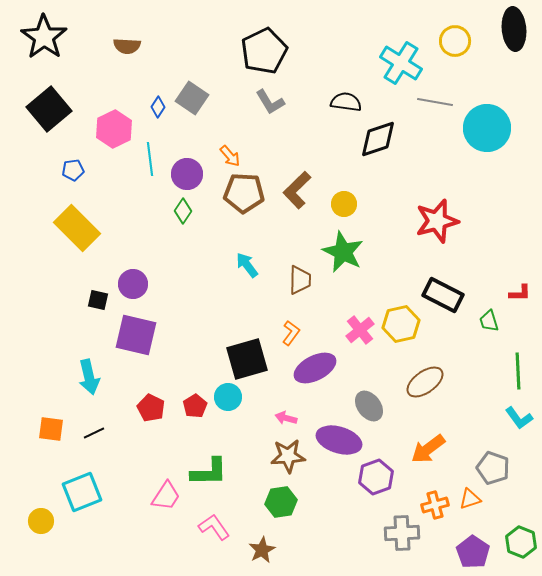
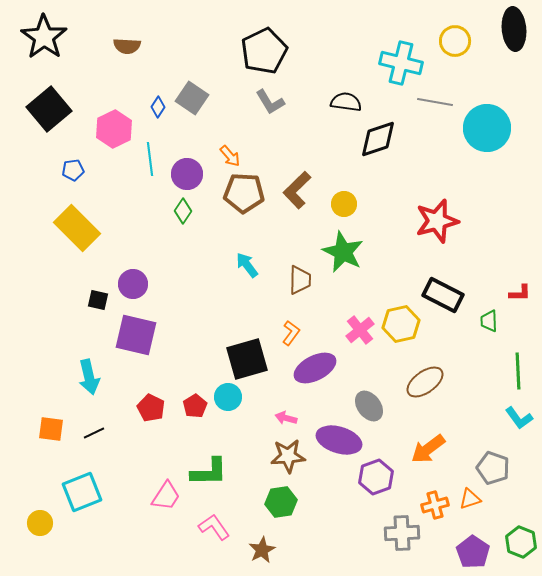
cyan cross at (401, 63): rotated 18 degrees counterclockwise
green trapezoid at (489, 321): rotated 15 degrees clockwise
yellow circle at (41, 521): moved 1 px left, 2 px down
